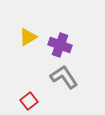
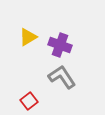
gray L-shape: moved 2 px left
